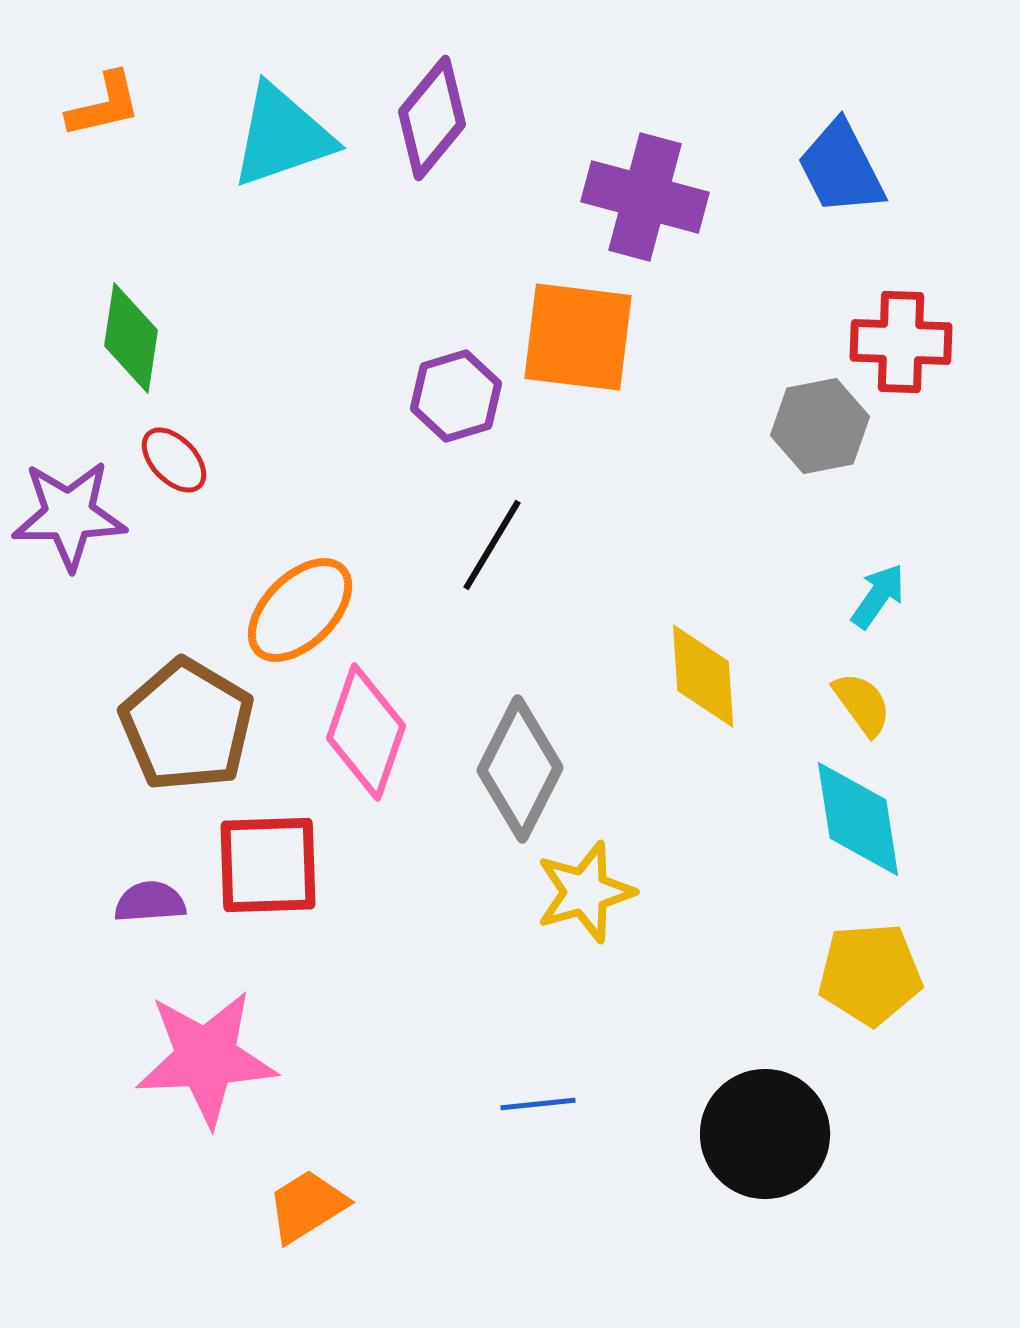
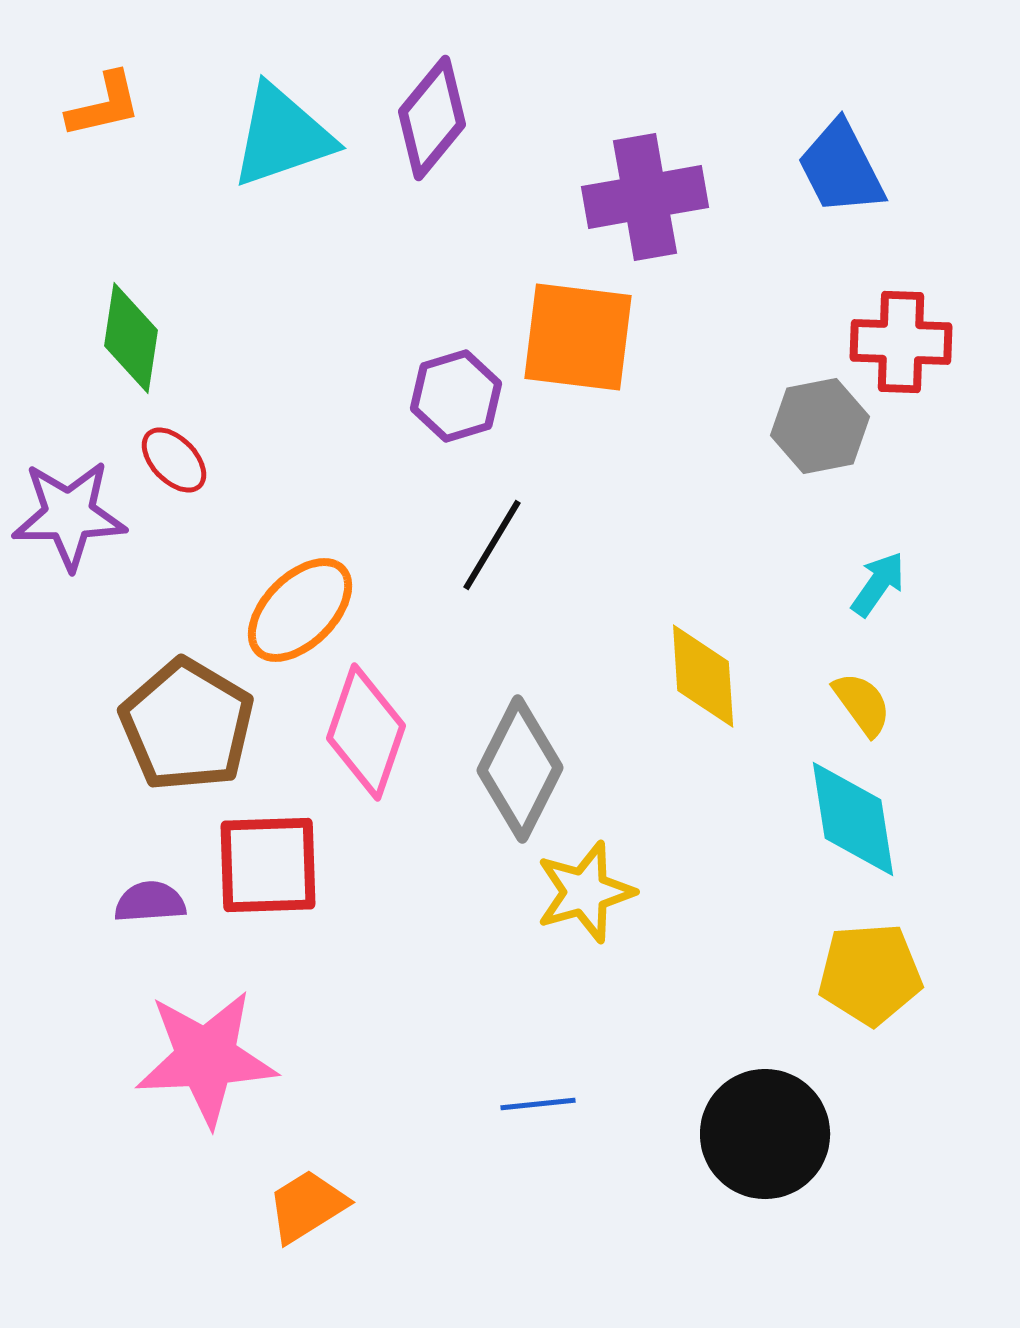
purple cross: rotated 25 degrees counterclockwise
cyan arrow: moved 12 px up
cyan diamond: moved 5 px left
